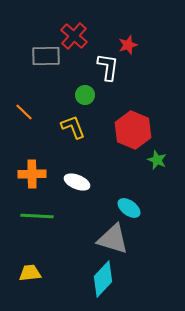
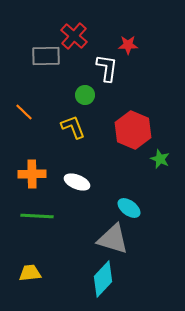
red star: rotated 18 degrees clockwise
white L-shape: moved 1 px left, 1 px down
green star: moved 3 px right, 1 px up
